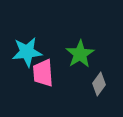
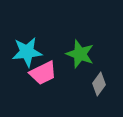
green star: rotated 20 degrees counterclockwise
pink trapezoid: rotated 112 degrees counterclockwise
